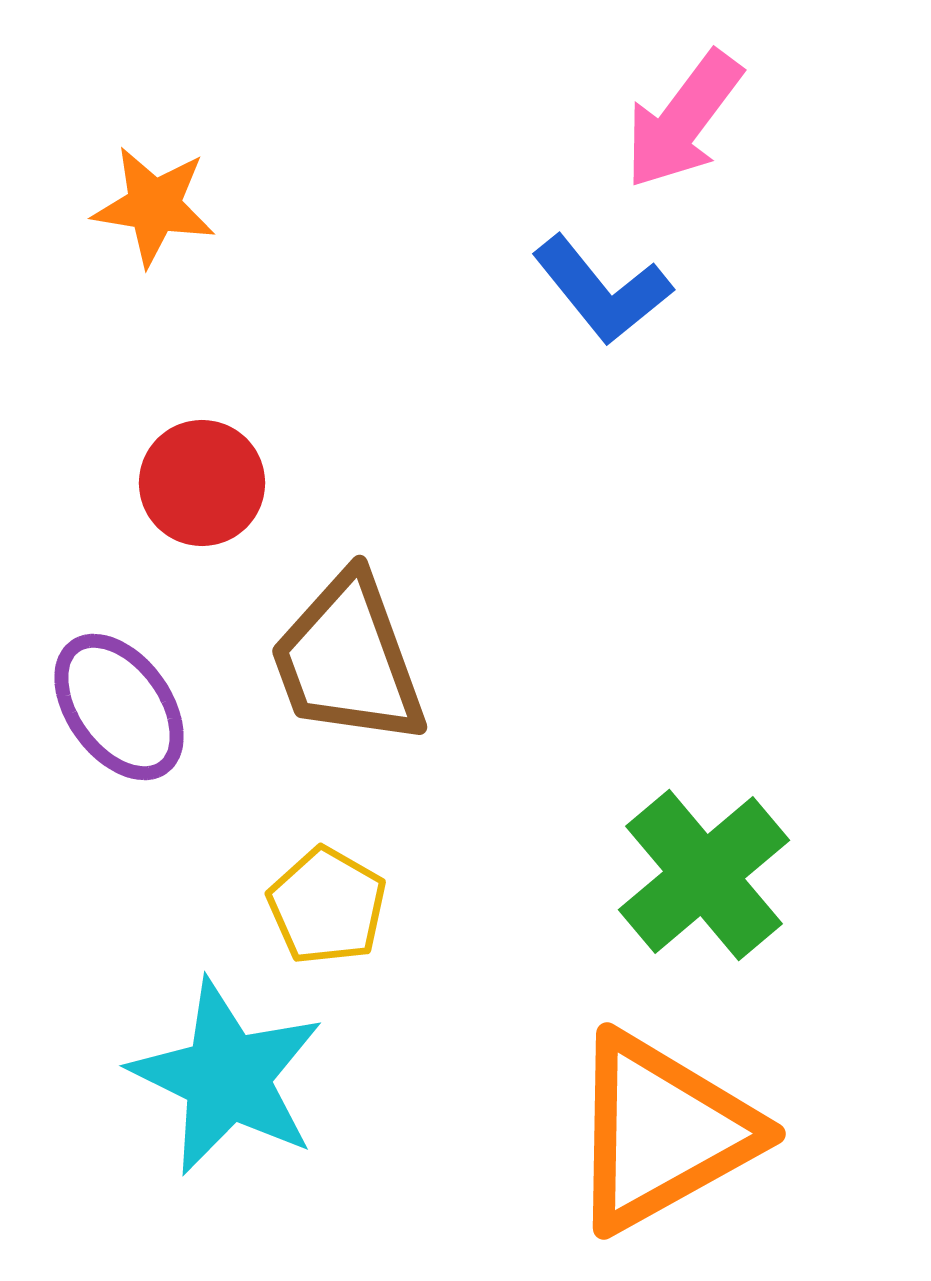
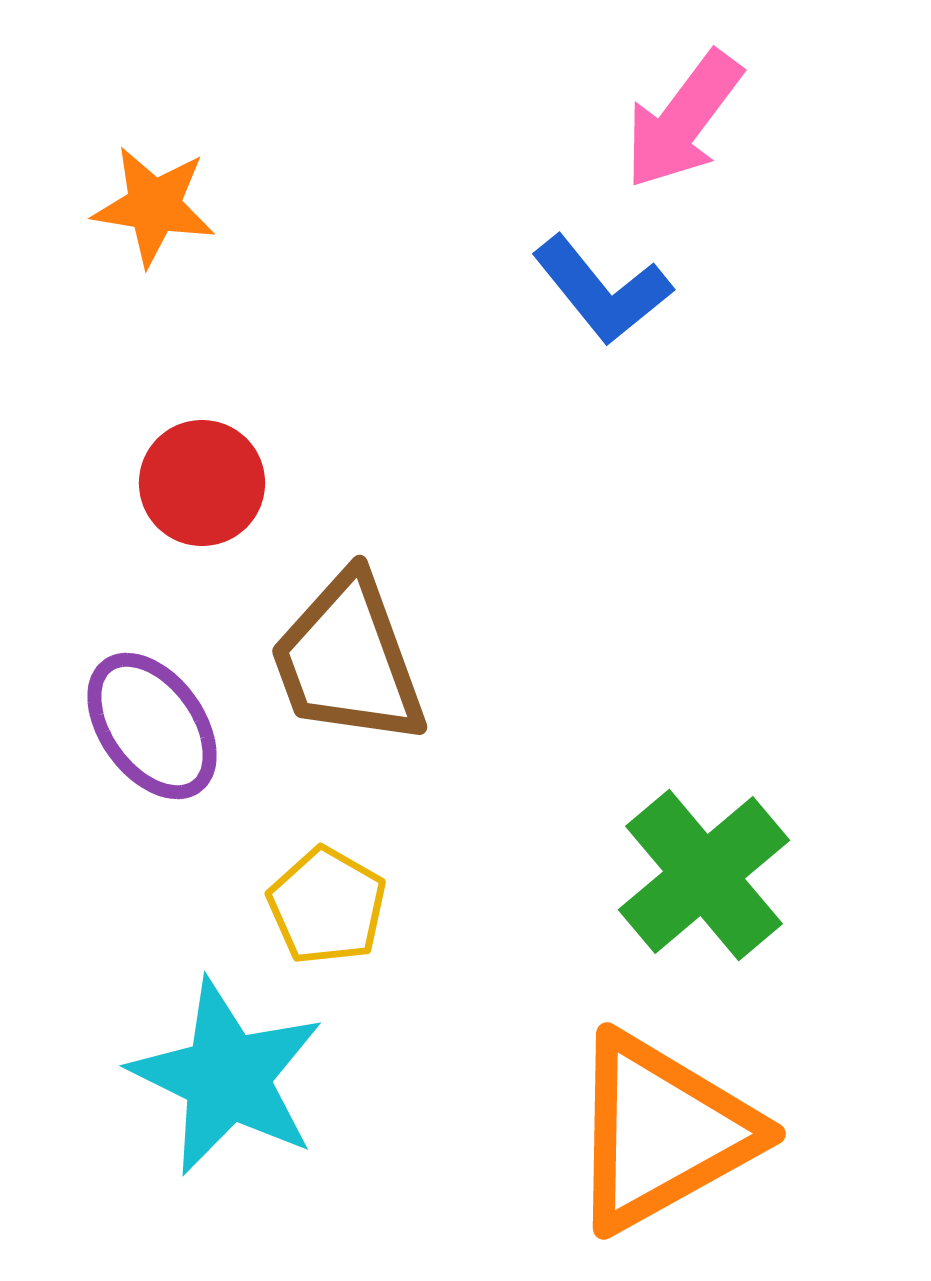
purple ellipse: moved 33 px right, 19 px down
